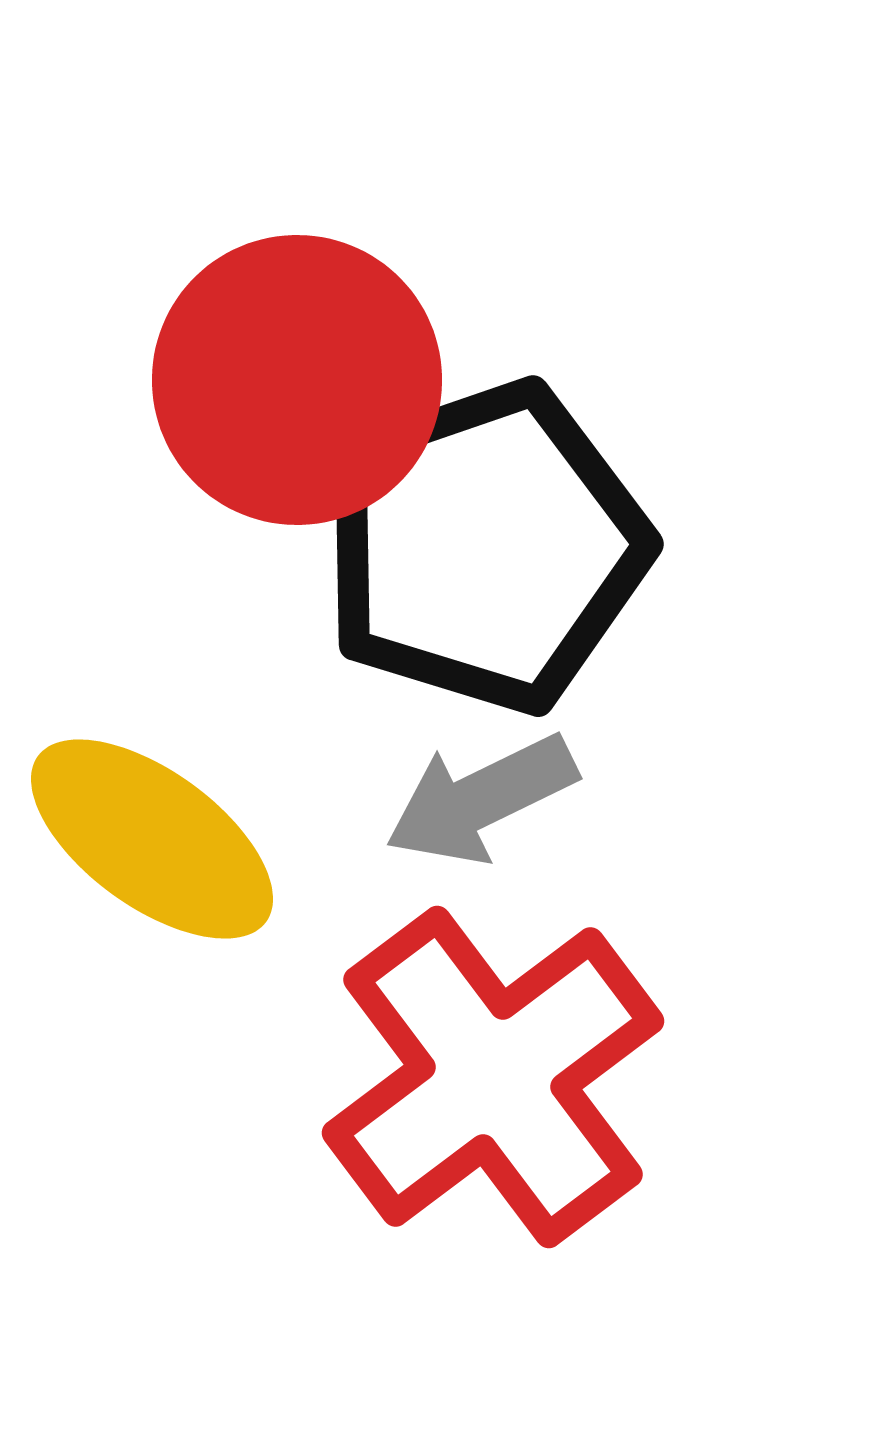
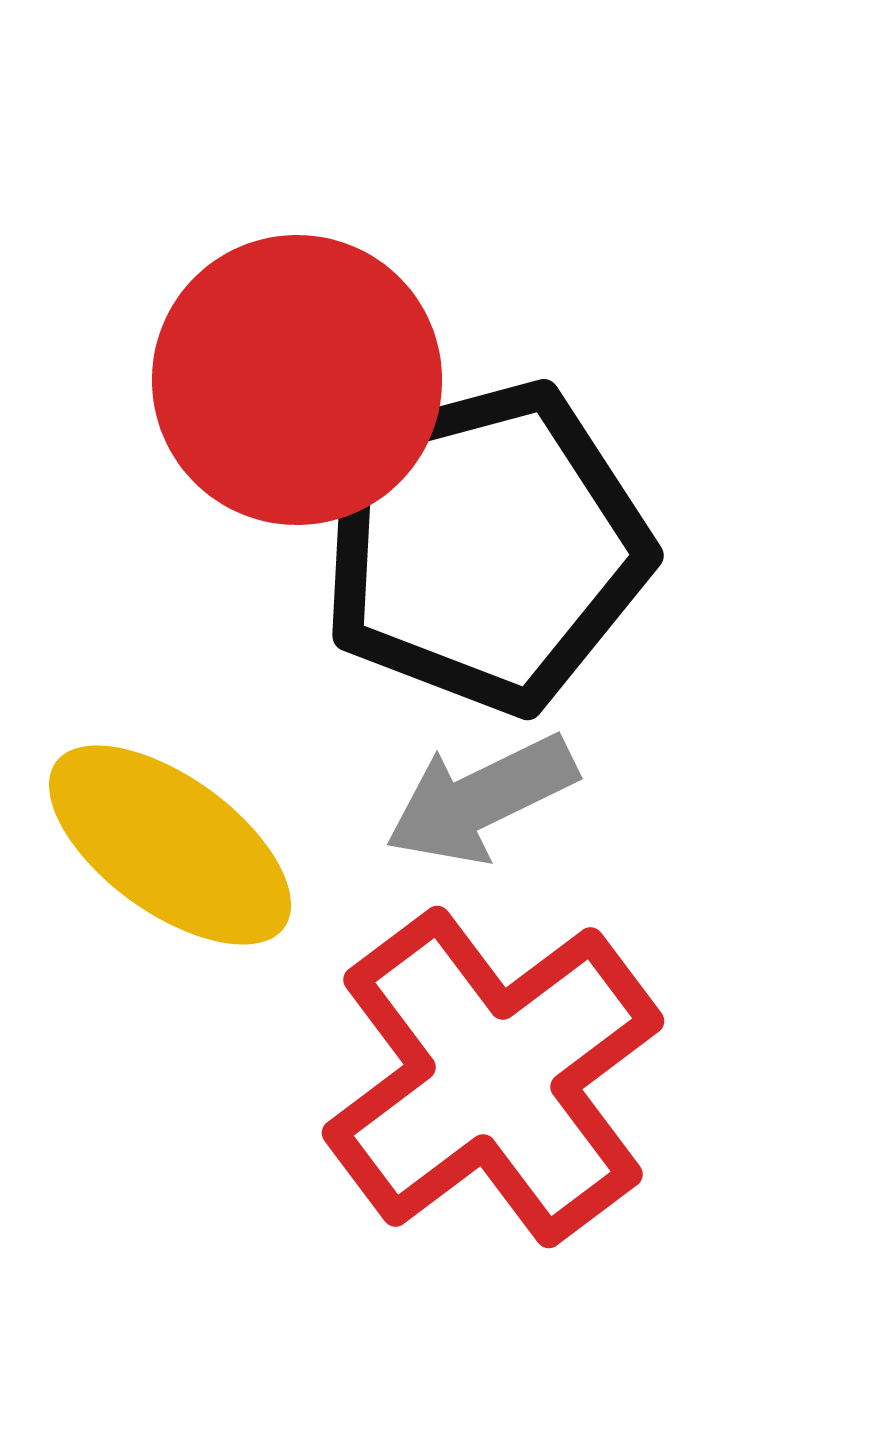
black pentagon: rotated 4 degrees clockwise
yellow ellipse: moved 18 px right, 6 px down
